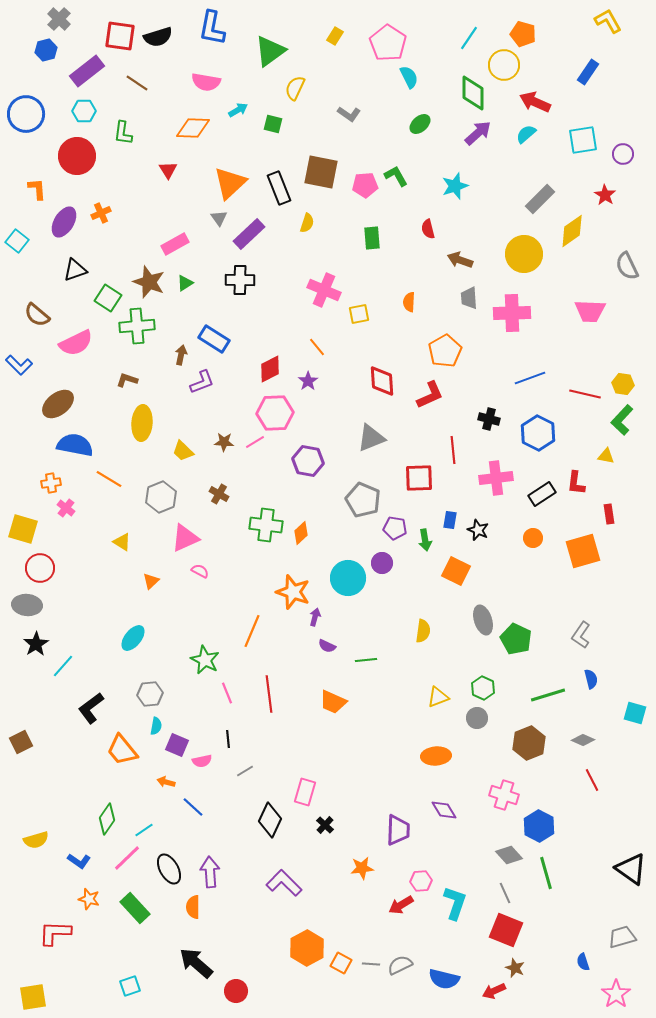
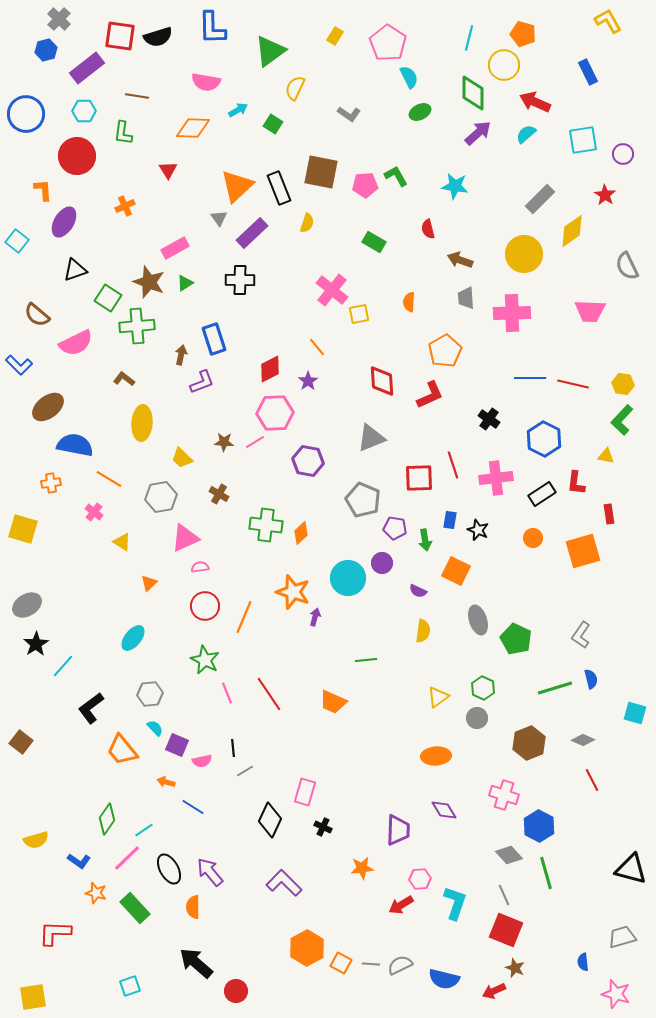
blue L-shape at (212, 28): rotated 12 degrees counterclockwise
cyan line at (469, 38): rotated 20 degrees counterclockwise
purple rectangle at (87, 71): moved 3 px up
blue rectangle at (588, 72): rotated 60 degrees counterclockwise
brown line at (137, 83): moved 13 px down; rotated 25 degrees counterclockwise
green square at (273, 124): rotated 18 degrees clockwise
green ellipse at (420, 124): moved 12 px up; rotated 15 degrees clockwise
orange triangle at (230, 183): moved 7 px right, 3 px down
cyan star at (455, 186): rotated 28 degrees clockwise
orange L-shape at (37, 189): moved 6 px right, 1 px down
orange cross at (101, 213): moved 24 px right, 7 px up
purple rectangle at (249, 234): moved 3 px right, 1 px up
green rectangle at (372, 238): moved 2 px right, 4 px down; rotated 55 degrees counterclockwise
pink rectangle at (175, 244): moved 4 px down
pink cross at (324, 290): moved 8 px right; rotated 16 degrees clockwise
gray trapezoid at (469, 298): moved 3 px left
blue rectangle at (214, 339): rotated 40 degrees clockwise
blue line at (530, 378): rotated 20 degrees clockwise
brown L-shape at (127, 380): moved 3 px left, 1 px up; rotated 20 degrees clockwise
red line at (585, 394): moved 12 px left, 10 px up
brown ellipse at (58, 404): moved 10 px left, 3 px down
black cross at (489, 419): rotated 20 degrees clockwise
blue hexagon at (538, 433): moved 6 px right, 6 px down
red line at (453, 450): moved 15 px down; rotated 12 degrees counterclockwise
yellow trapezoid at (183, 451): moved 1 px left, 7 px down
gray hexagon at (161, 497): rotated 12 degrees clockwise
pink cross at (66, 508): moved 28 px right, 4 px down
red circle at (40, 568): moved 165 px right, 38 px down
pink semicircle at (200, 571): moved 4 px up; rotated 36 degrees counterclockwise
orange triangle at (151, 581): moved 2 px left, 2 px down
gray ellipse at (27, 605): rotated 36 degrees counterclockwise
gray ellipse at (483, 620): moved 5 px left
orange line at (252, 631): moved 8 px left, 14 px up
purple semicircle at (327, 646): moved 91 px right, 55 px up
red line at (269, 694): rotated 27 degrees counterclockwise
green line at (548, 695): moved 7 px right, 7 px up
yellow triangle at (438, 697): rotated 15 degrees counterclockwise
cyan semicircle at (156, 726): moved 1 px left, 2 px down; rotated 54 degrees counterclockwise
black line at (228, 739): moved 5 px right, 9 px down
brown square at (21, 742): rotated 25 degrees counterclockwise
blue line at (193, 807): rotated 10 degrees counterclockwise
black cross at (325, 825): moved 2 px left, 2 px down; rotated 18 degrees counterclockwise
black triangle at (631, 869): rotated 20 degrees counterclockwise
purple arrow at (210, 872): rotated 36 degrees counterclockwise
pink hexagon at (421, 881): moved 1 px left, 2 px up
gray line at (505, 893): moved 1 px left, 2 px down
orange star at (89, 899): moved 7 px right, 6 px up
blue semicircle at (583, 962): rotated 12 degrees clockwise
pink star at (616, 994): rotated 20 degrees counterclockwise
